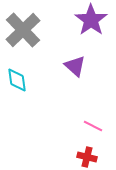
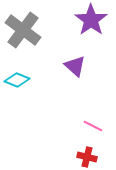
gray cross: rotated 9 degrees counterclockwise
cyan diamond: rotated 60 degrees counterclockwise
